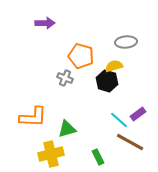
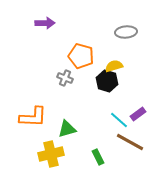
gray ellipse: moved 10 px up
